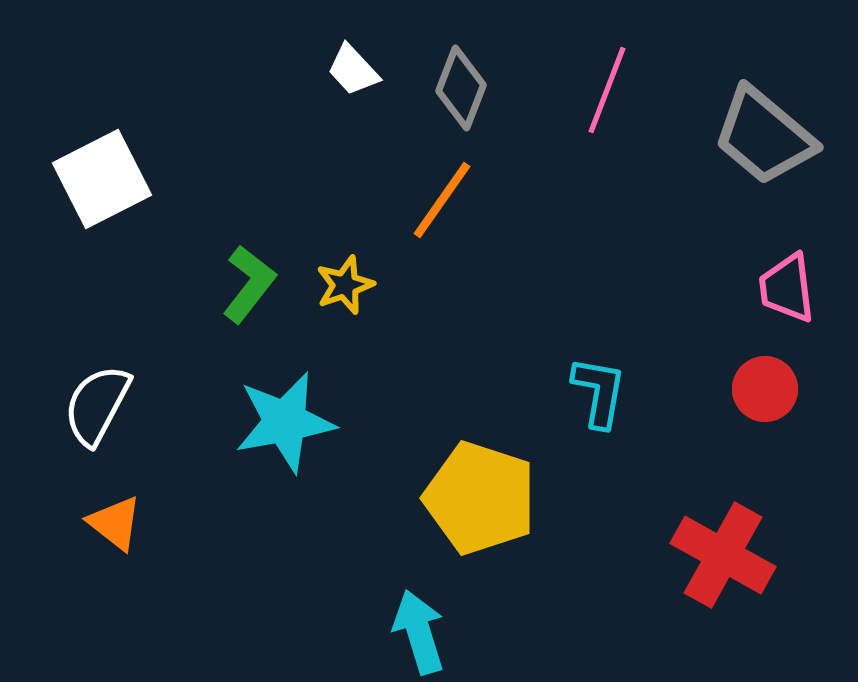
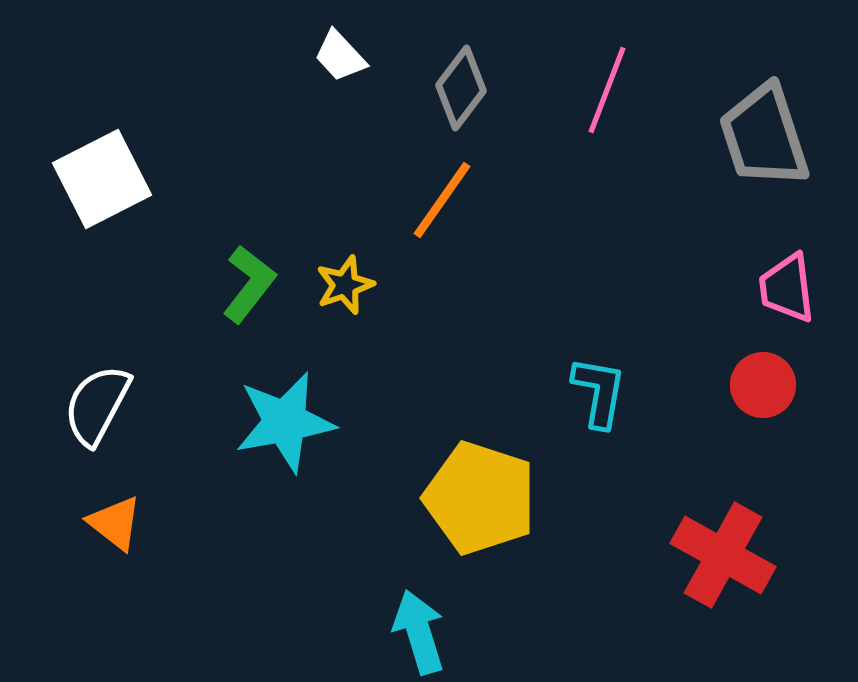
white trapezoid: moved 13 px left, 14 px up
gray diamond: rotated 16 degrees clockwise
gray trapezoid: rotated 32 degrees clockwise
red circle: moved 2 px left, 4 px up
